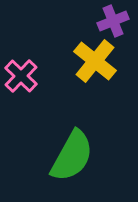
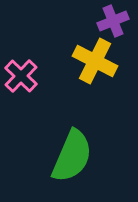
yellow cross: rotated 12 degrees counterclockwise
green semicircle: rotated 6 degrees counterclockwise
